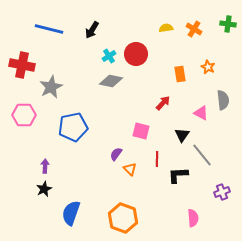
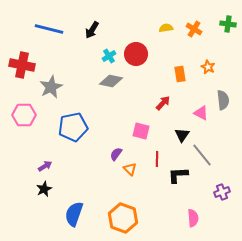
purple arrow: rotated 56 degrees clockwise
blue semicircle: moved 3 px right, 1 px down
